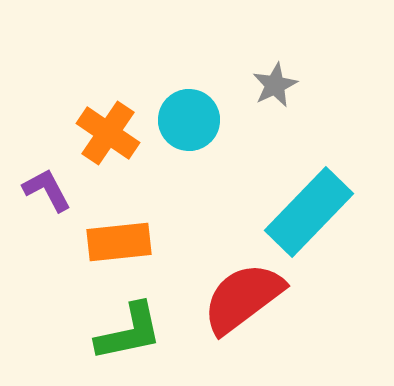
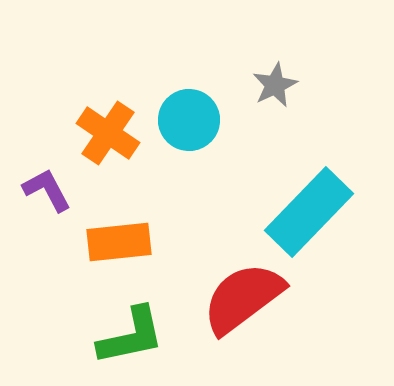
green L-shape: moved 2 px right, 4 px down
